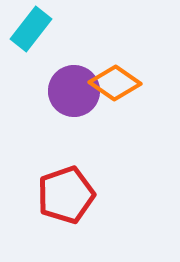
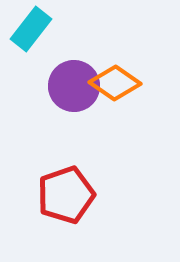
purple circle: moved 5 px up
